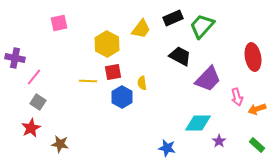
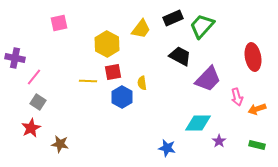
green rectangle: rotated 28 degrees counterclockwise
